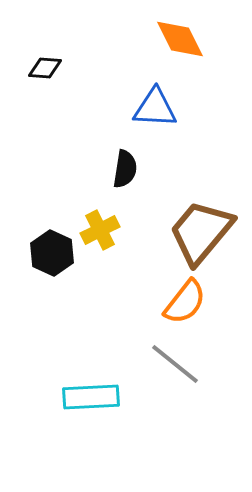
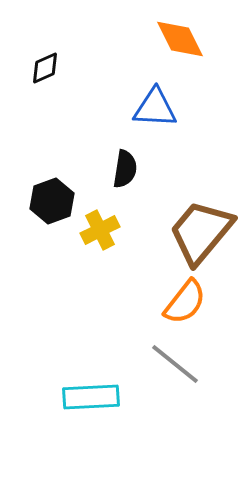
black diamond: rotated 28 degrees counterclockwise
black hexagon: moved 52 px up; rotated 15 degrees clockwise
